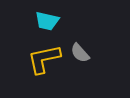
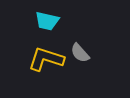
yellow L-shape: moved 2 px right; rotated 30 degrees clockwise
